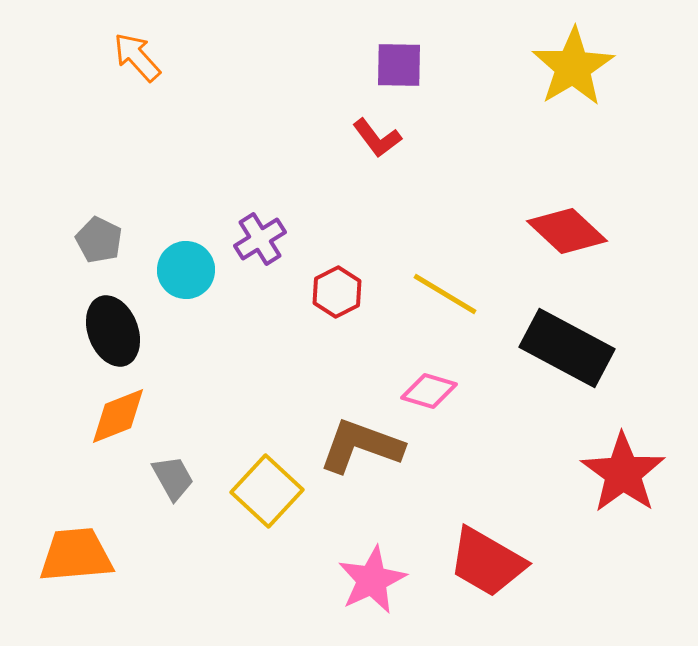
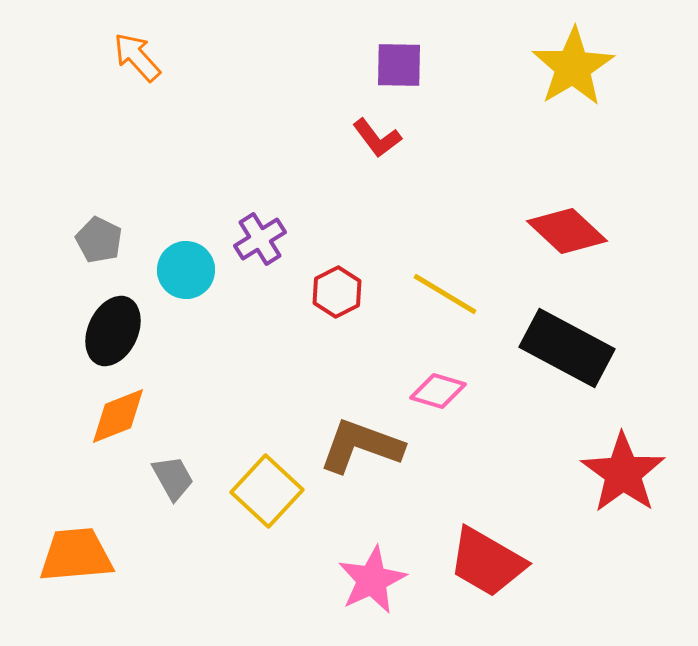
black ellipse: rotated 46 degrees clockwise
pink diamond: moved 9 px right
